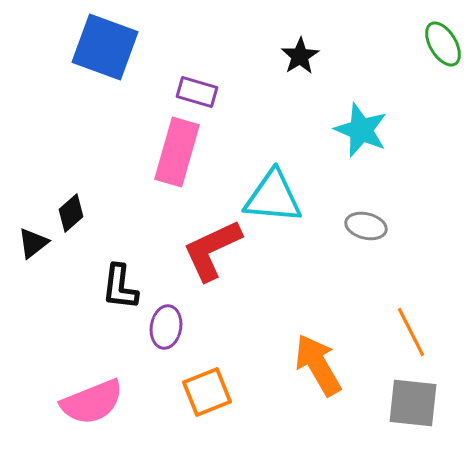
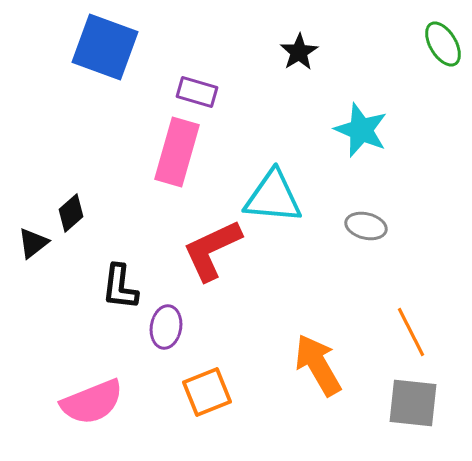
black star: moved 1 px left, 4 px up
